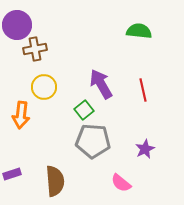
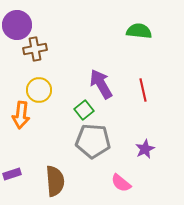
yellow circle: moved 5 px left, 3 px down
